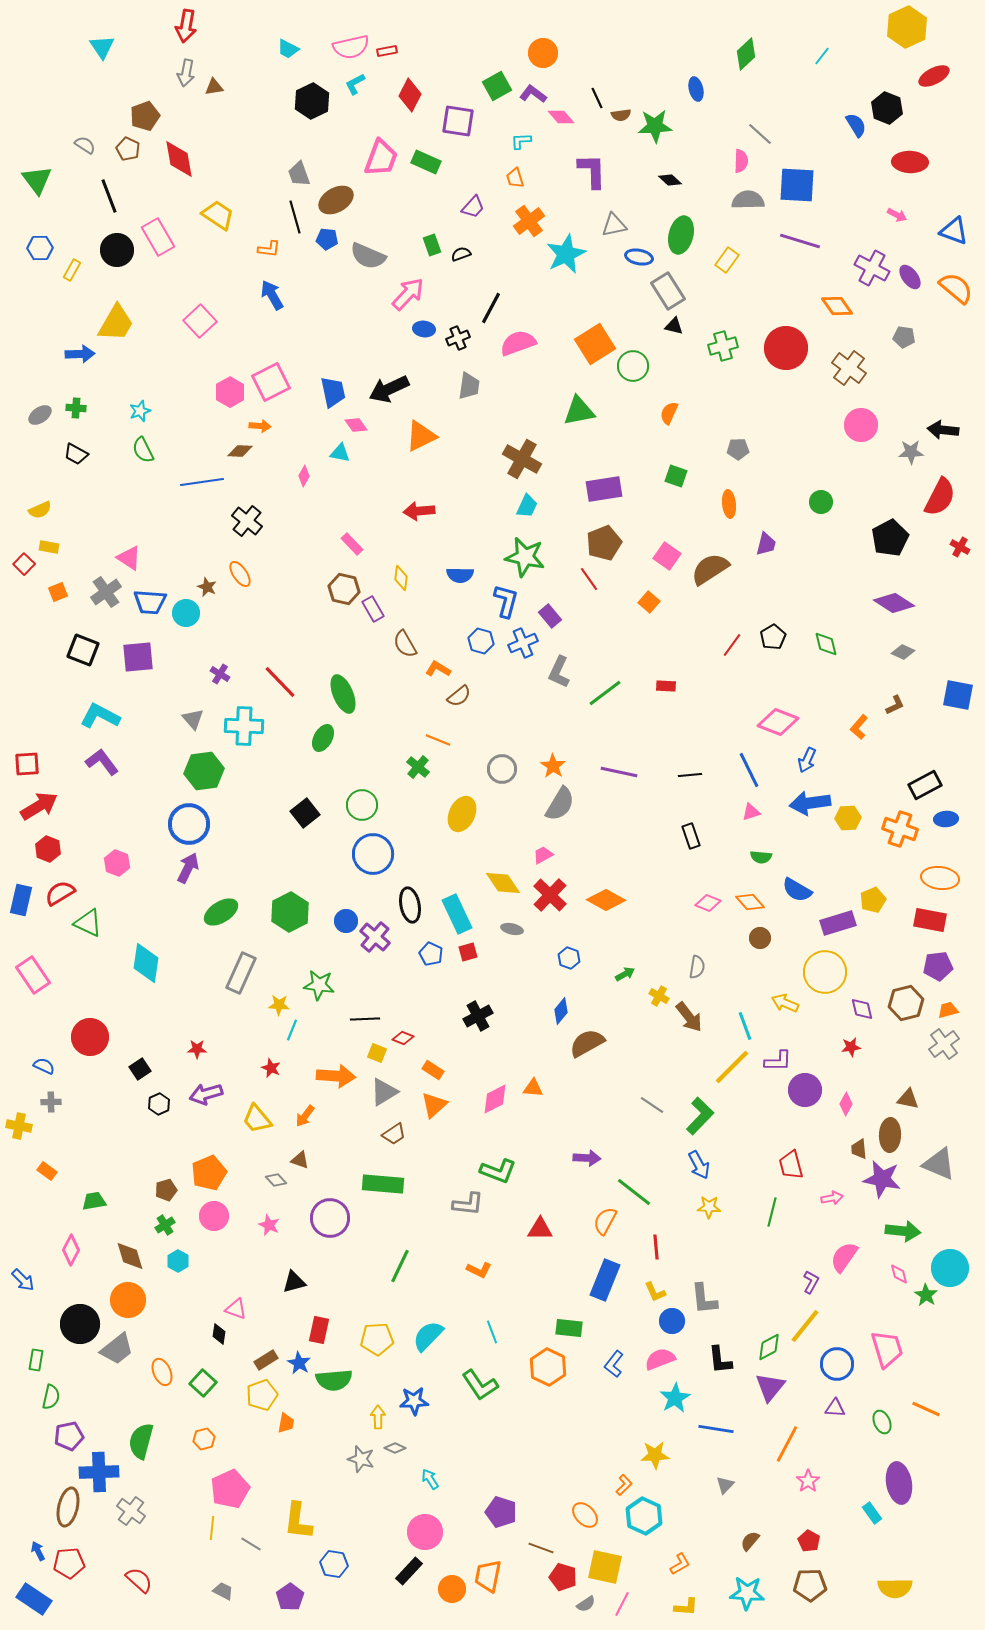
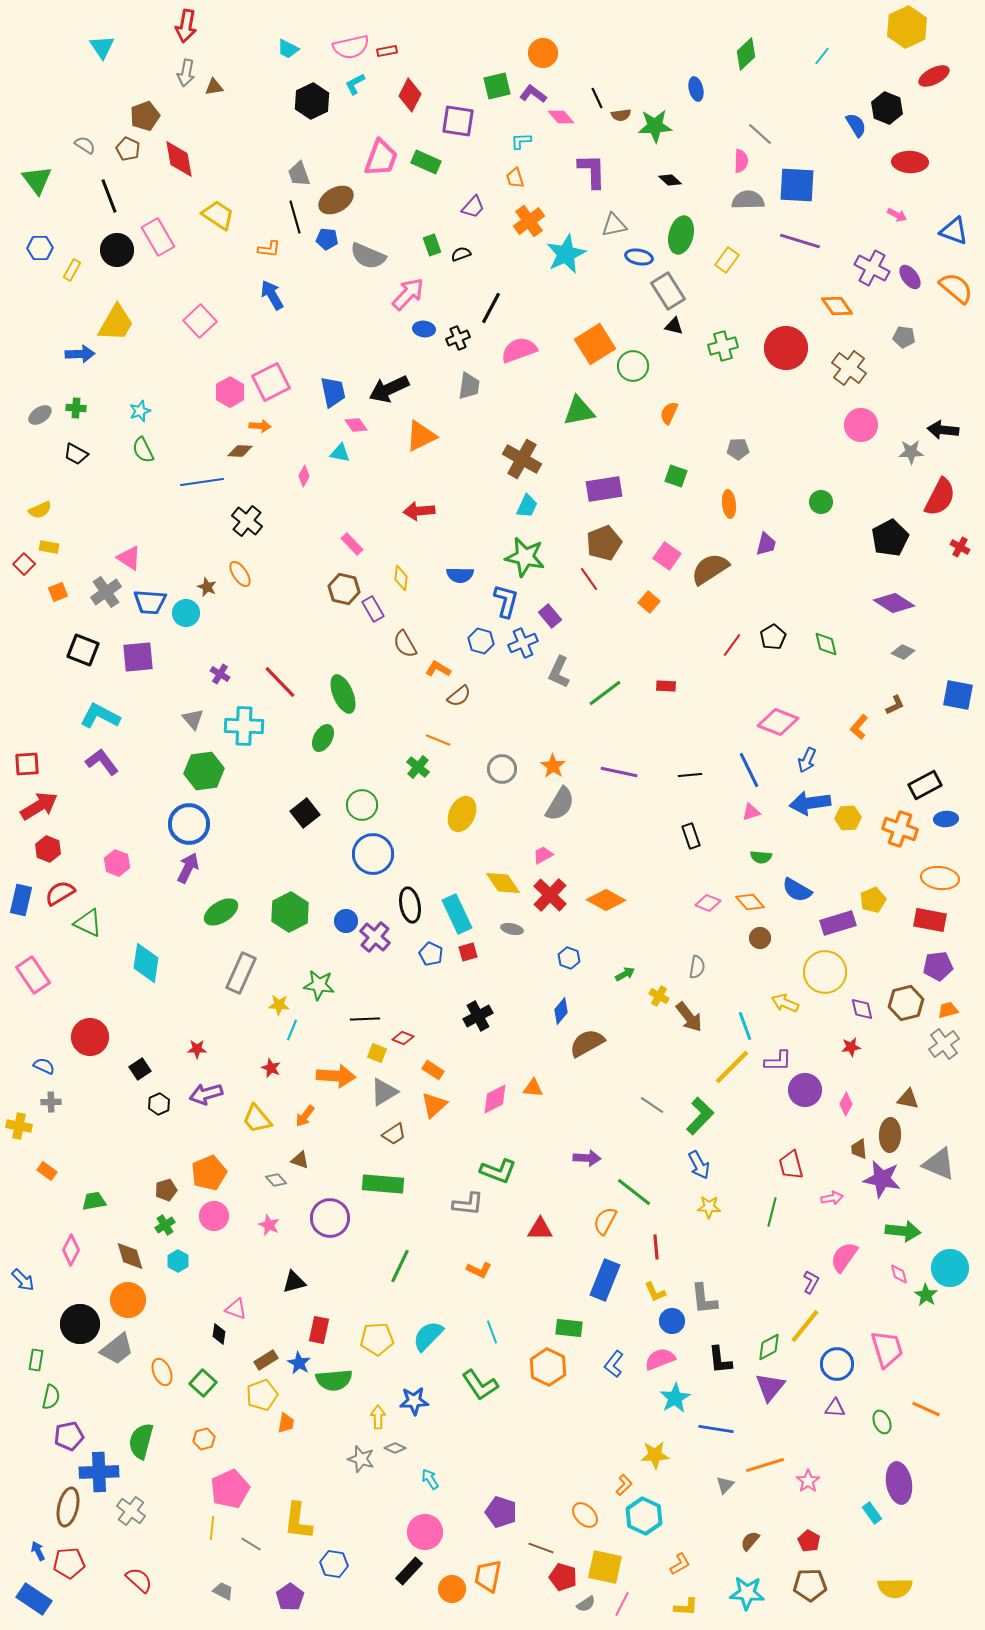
green square at (497, 86): rotated 16 degrees clockwise
pink semicircle at (518, 343): moved 1 px right, 7 px down
orange line at (787, 1444): moved 22 px left, 21 px down; rotated 45 degrees clockwise
